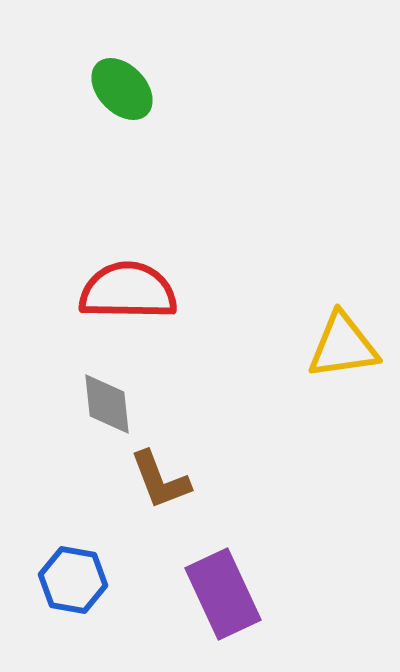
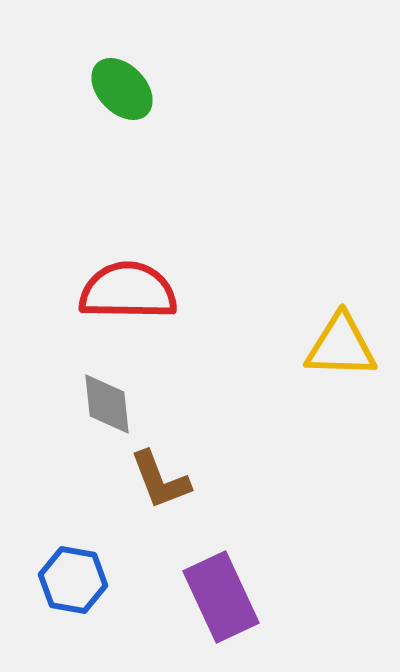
yellow triangle: moved 2 px left; rotated 10 degrees clockwise
purple rectangle: moved 2 px left, 3 px down
